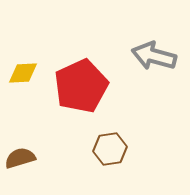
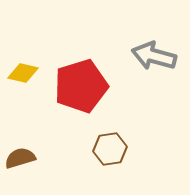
yellow diamond: rotated 16 degrees clockwise
red pentagon: rotated 8 degrees clockwise
